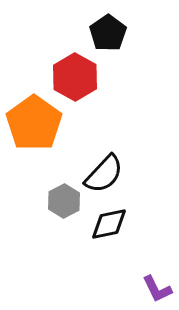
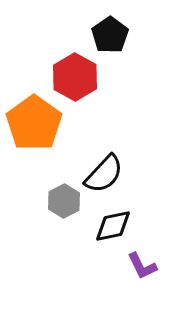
black pentagon: moved 2 px right, 2 px down
black diamond: moved 4 px right, 2 px down
purple L-shape: moved 15 px left, 23 px up
